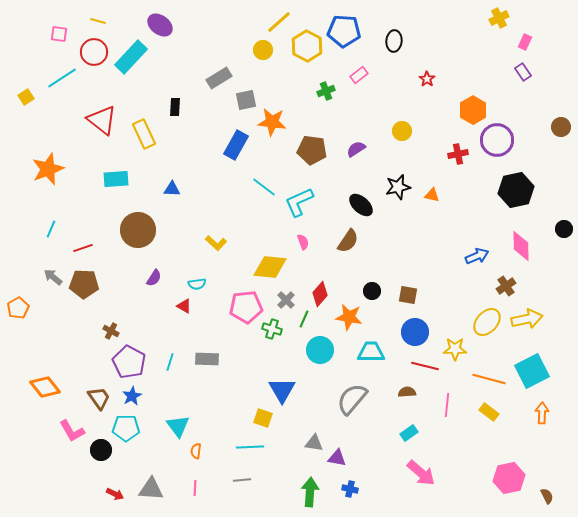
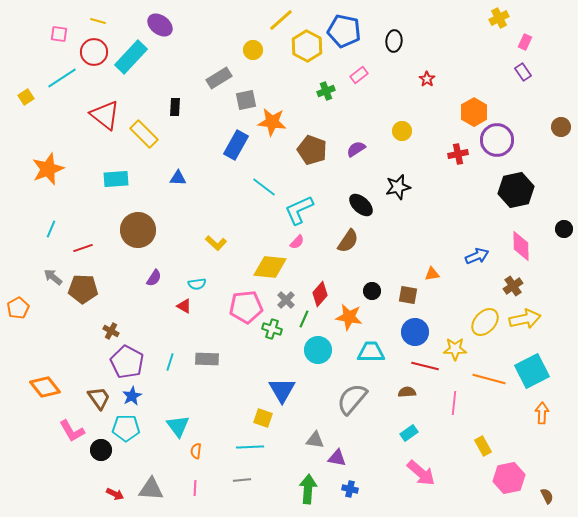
yellow line at (279, 22): moved 2 px right, 2 px up
blue pentagon at (344, 31): rotated 8 degrees clockwise
yellow circle at (263, 50): moved 10 px left
orange hexagon at (473, 110): moved 1 px right, 2 px down
red triangle at (102, 120): moved 3 px right, 5 px up
yellow rectangle at (144, 134): rotated 20 degrees counterclockwise
brown pentagon at (312, 150): rotated 12 degrees clockwise
blue triangle at (172, 189): moved 6 px right, 11 px up
orange triangle at (432, 195): moved 79 px down; rotated 21 degrees counterclockwise
cyan L-shape at (299, 202): moved 8 px down
pink semicircle at (303, 242): moved 6 px left; rotated 63 degrees clockwise
brown pentagon at (84, 284): moved 1 px left, 5 px down
brown cross at (506, 286): moved 7 px right
yellow arrow at (527, 319): moved 2 px left
yellow ellipse at (487, 322): moved 2 px left
cyan circle at (320, 350): moved 2 px left
purple pentagon at (129, 362): moved 2 px left
pink line at (447, 405): moved 7 px right, 2 px up
yellow rectangle at (489, 412): moved 6 px left, 34 px down; rotated 24 degrees clockwise
gray triangle at (314, 443): moved 1 px right, 3 px up
green arrow at (310, 492): moved 2 px left, 3 px up
